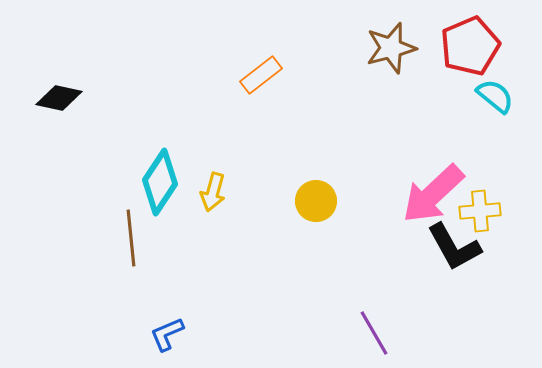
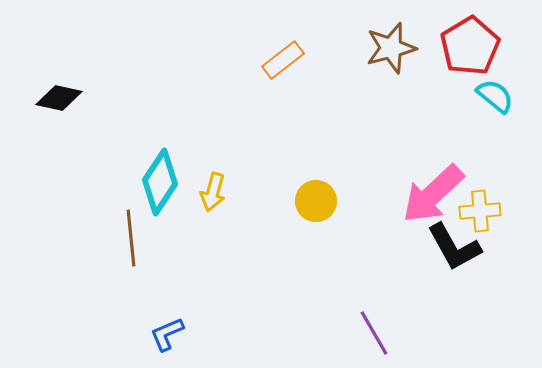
red pentagon: rotated 8 degrees counterclockwise
orange rectangle: moved 22 px right, 15 px up
